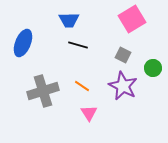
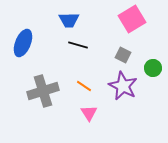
orange line: moved 2 px right
